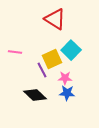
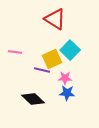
cyan square: moved 1 px left
purple line: rotated 49 degrees counterclockwise
black diamond: moved 2 px left, 4 px down
